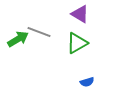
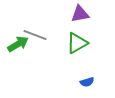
purple triangle: rotated 42 degrees counterclockwise
gray line: moved 4 px left, 3 px down
green arrow: moved 5 px down
